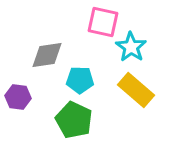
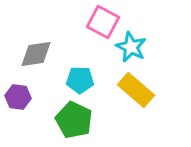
pink square: rotated 16 degrees clockwise
cyan star: rotated 8 degrees counterclockwise
gray diamond: moved 11 px left, 1 px up
